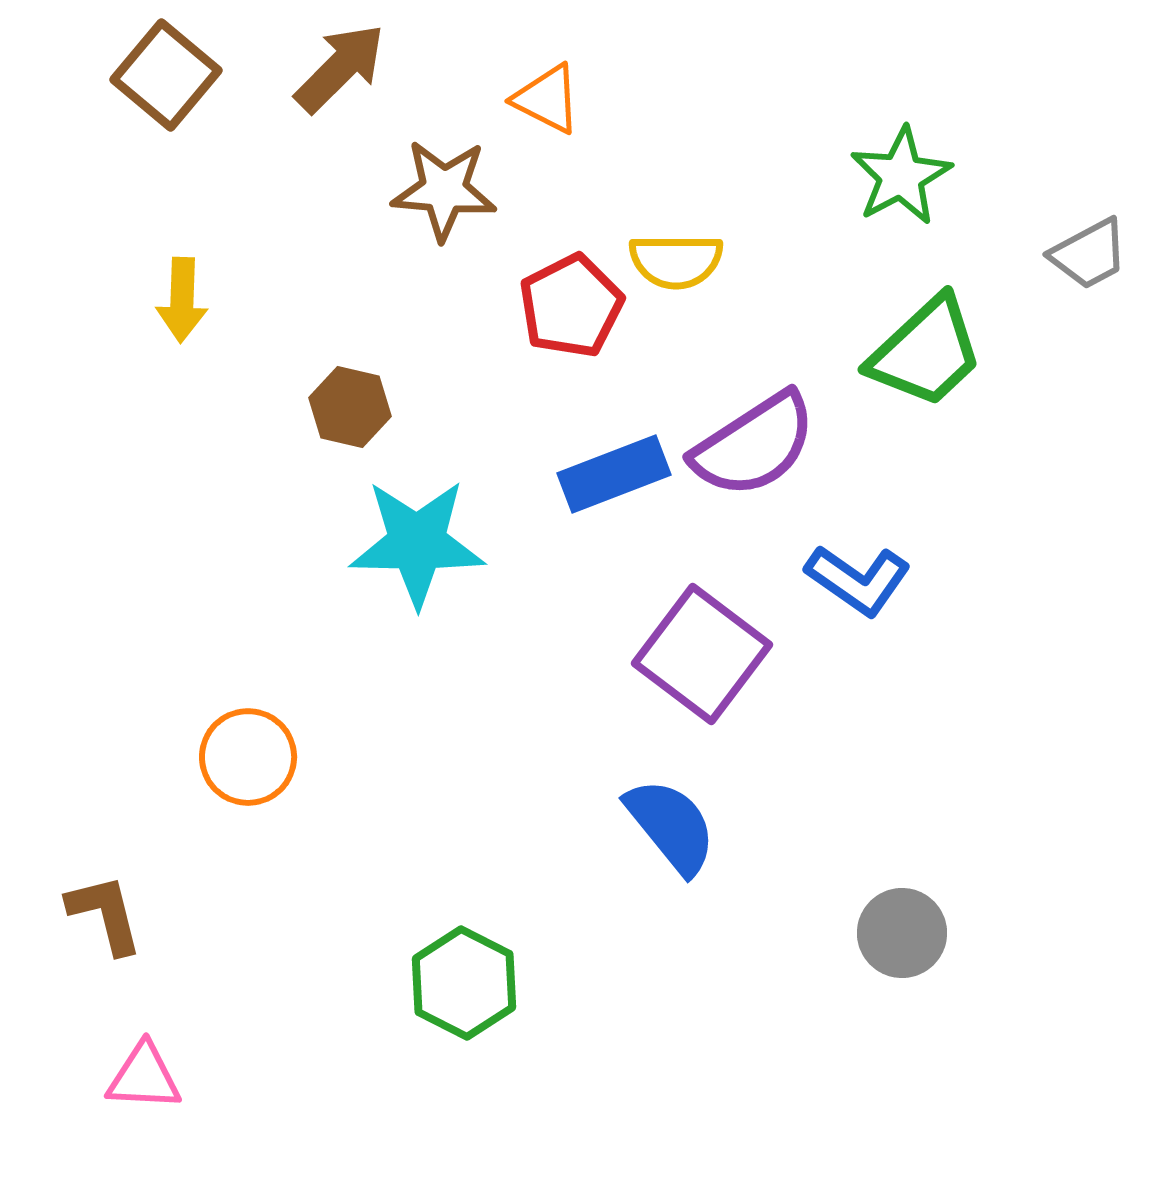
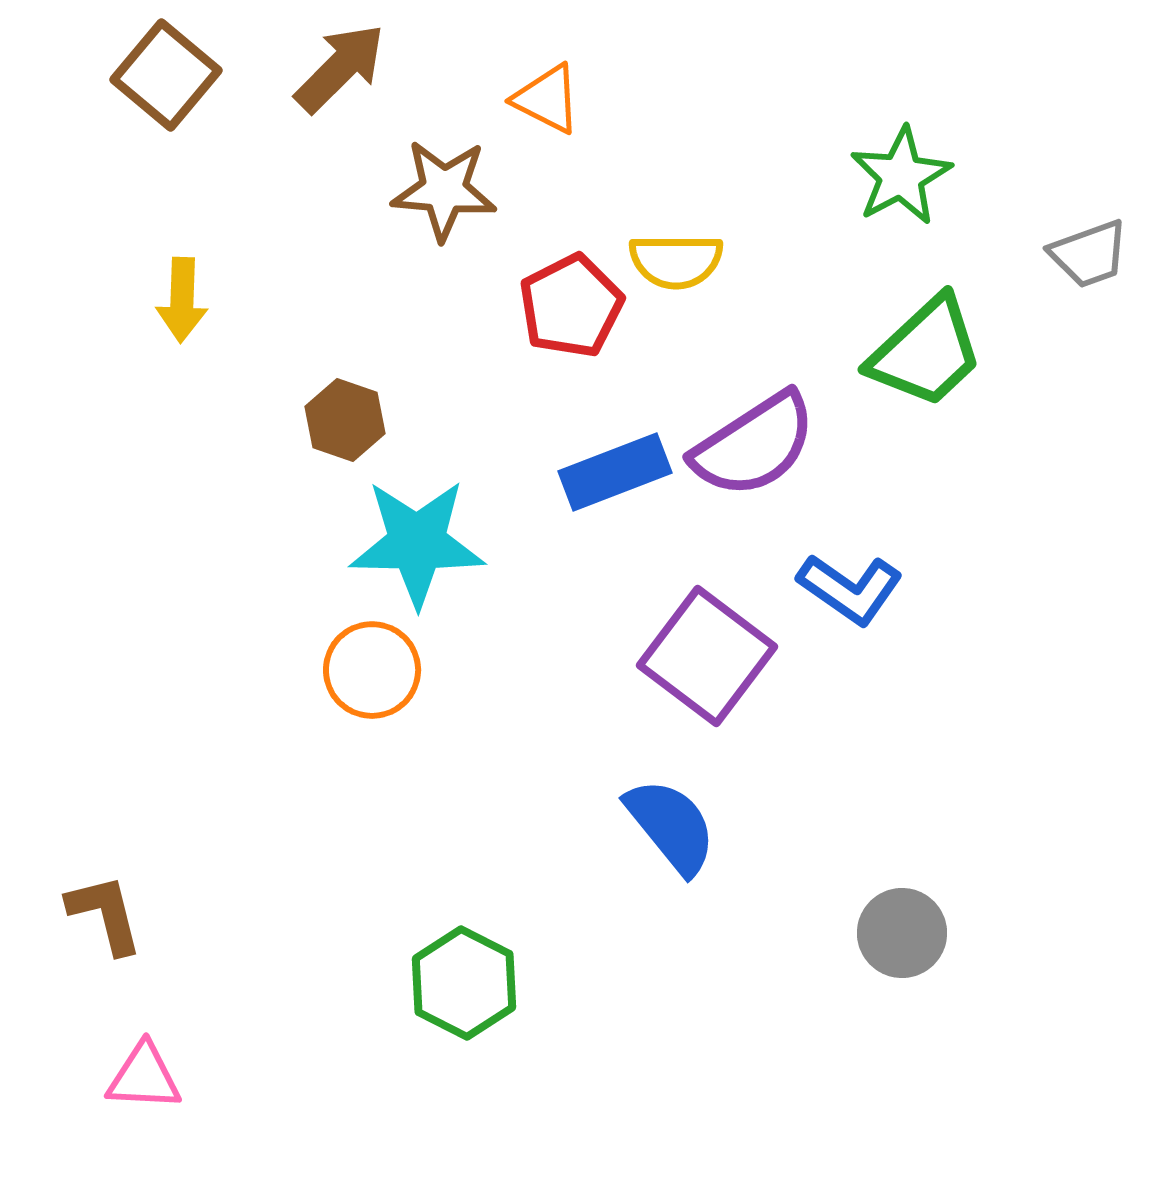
gray trapezoid: rotated 8 degrees clockwise
brown hexagon: moved 5 px left, 13 px down; rotated 6 degrees clockwise
blue rectangle: moved 1 px right, 2 px up
blue L-shape: moved 8 px left, 9 px down
purple square: moved 5 px right, 2 px down
orange circle: moved 124 px right, 87 px up
